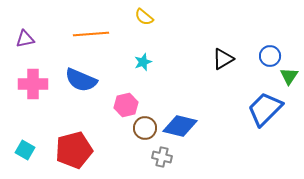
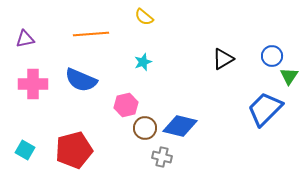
blue circle: moved 2 px right
